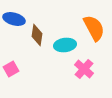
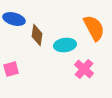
pink square: rotated 14 degrees clockwise
